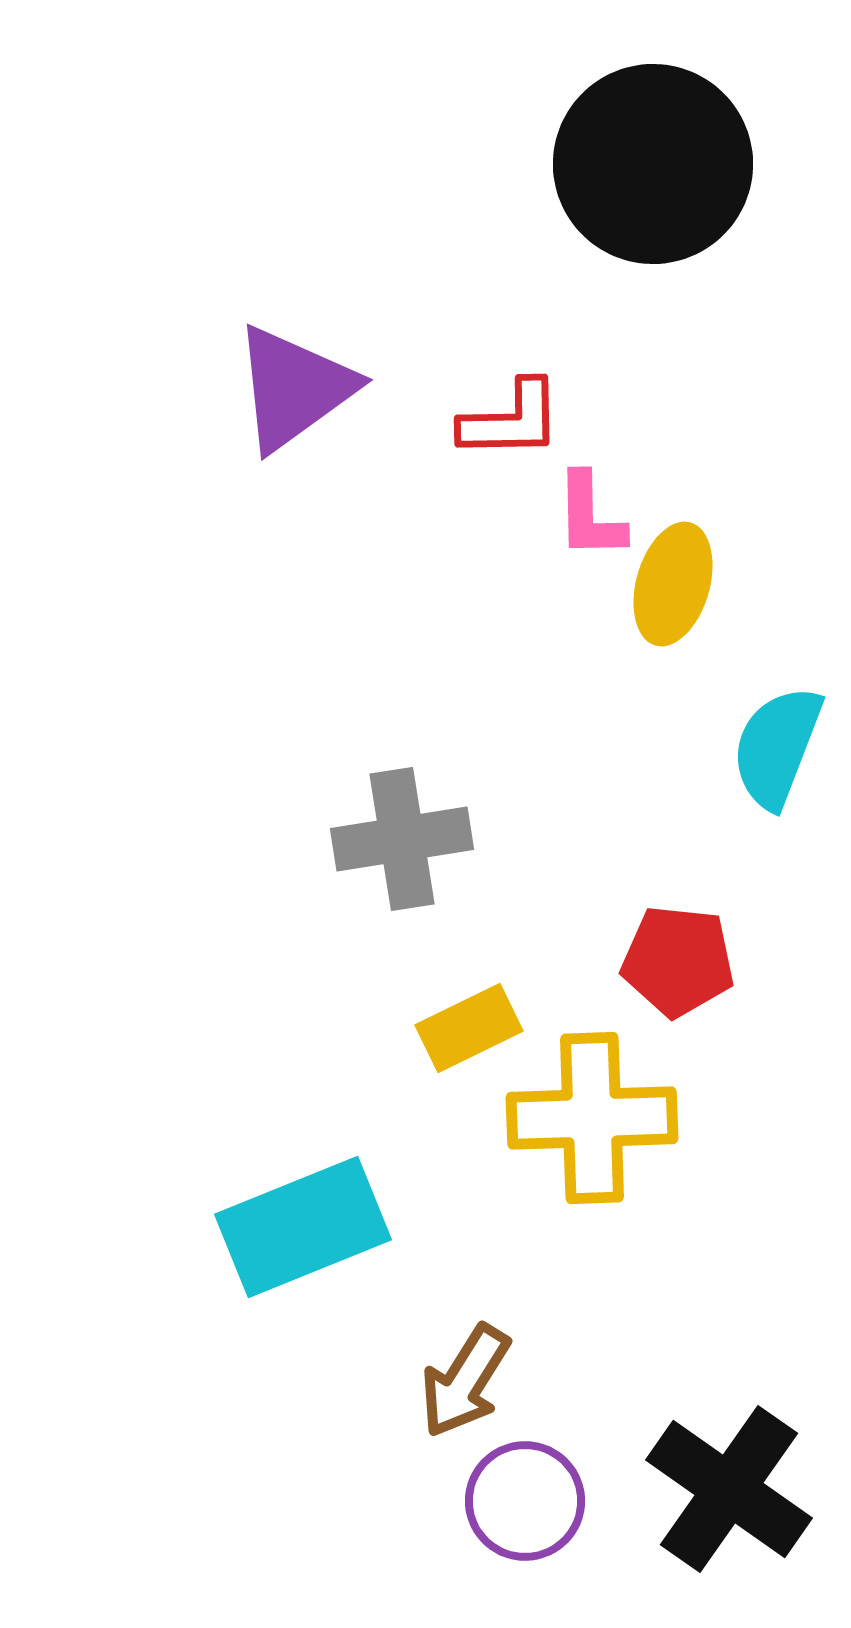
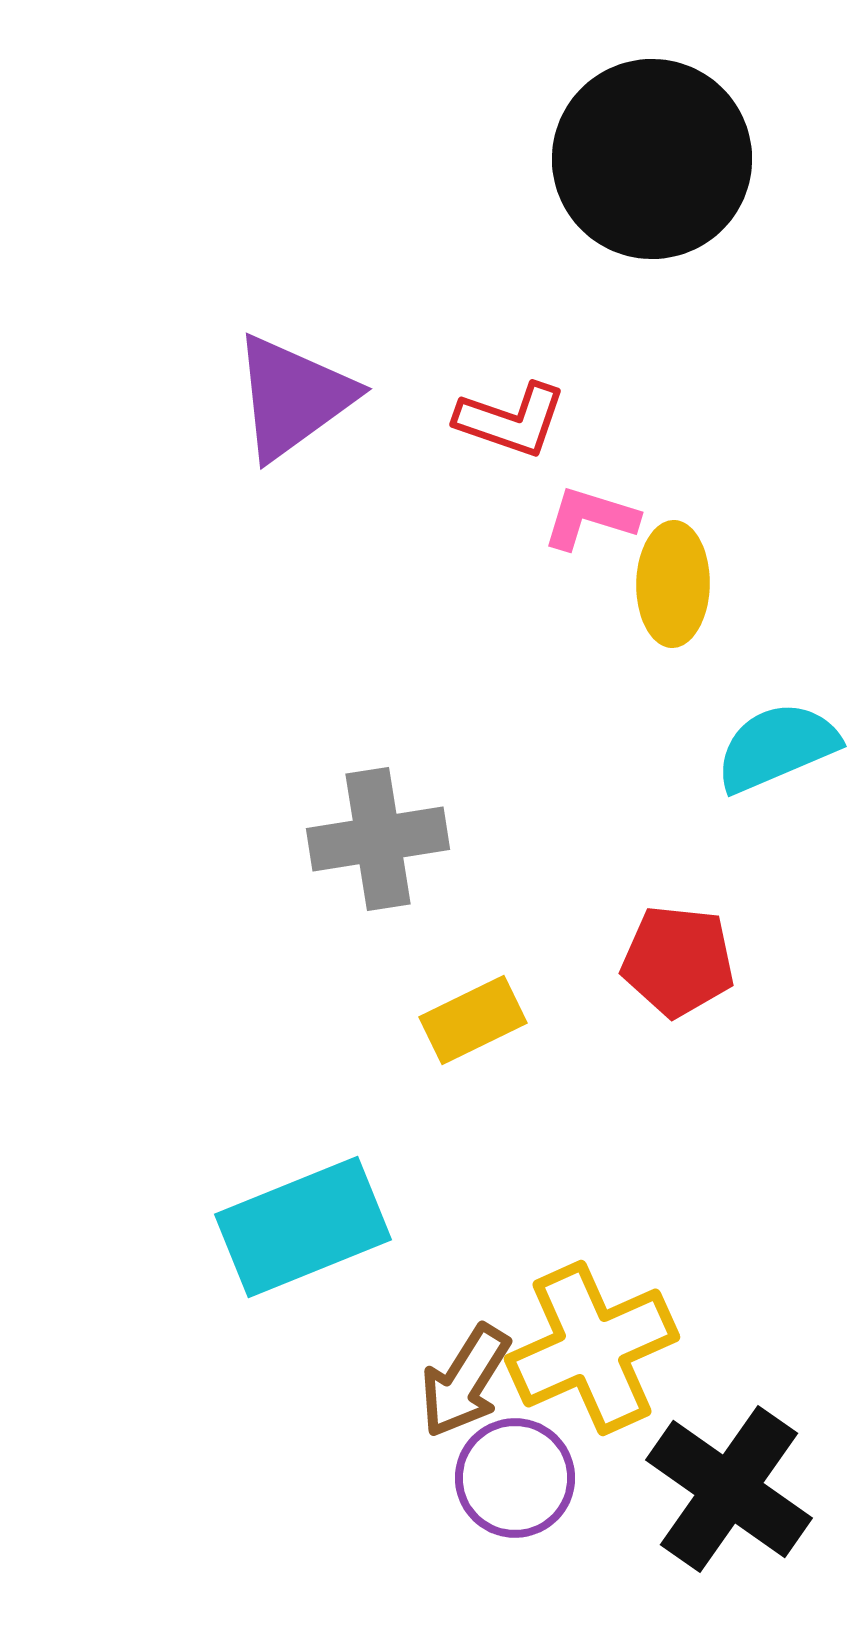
black circle: moved 1 px left, 5 px up
purple triangle: moved 1 px left, 9 px down
red L-shape: rotated 20 degrees clockwise
pink L-shape: moved 2 px down; rotated 108 degrees clockwise
yellow ellipse: rotated 15 degrees counterclockwise
cyan semicircle: rotated 46 degrees clockwise
gray cross: moved 24 px left
yellow rectangle: moved 4 px right, 8 px up
yellow cross: moved 230 px down; rotated 22 degrees counterclockwise
purple circle: moved 10 px left, 23 px up
